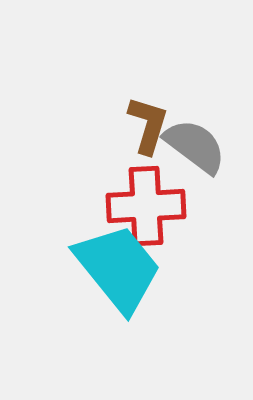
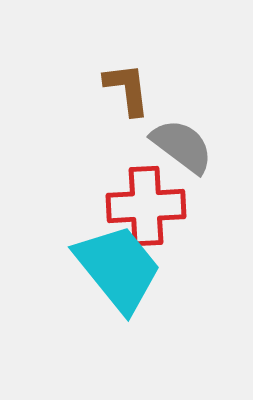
brown L-shape: moved 21 px left, 36 px up; rotated 24 degrees counterclockwise
gray semicircle: moved 13 px left
